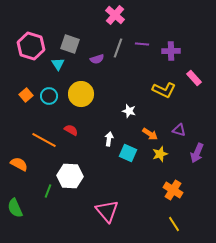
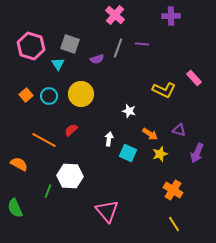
purple cross: moved 35 px up
red semicircle: rotated 72 degrees counterclockwise
